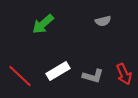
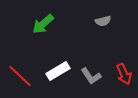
gray L-shape: moved 2 px left; rotated 40 degrees clockwise
